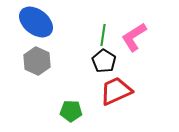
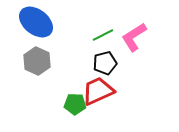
green line: rotated 55 degrees clockwise
black pentagon: moved 1 px right, 2 px down; rotated 25 degrees clockwise
red trapezoid: moved 18 px left
green pentagon: moved 4 px right, 7 px up
